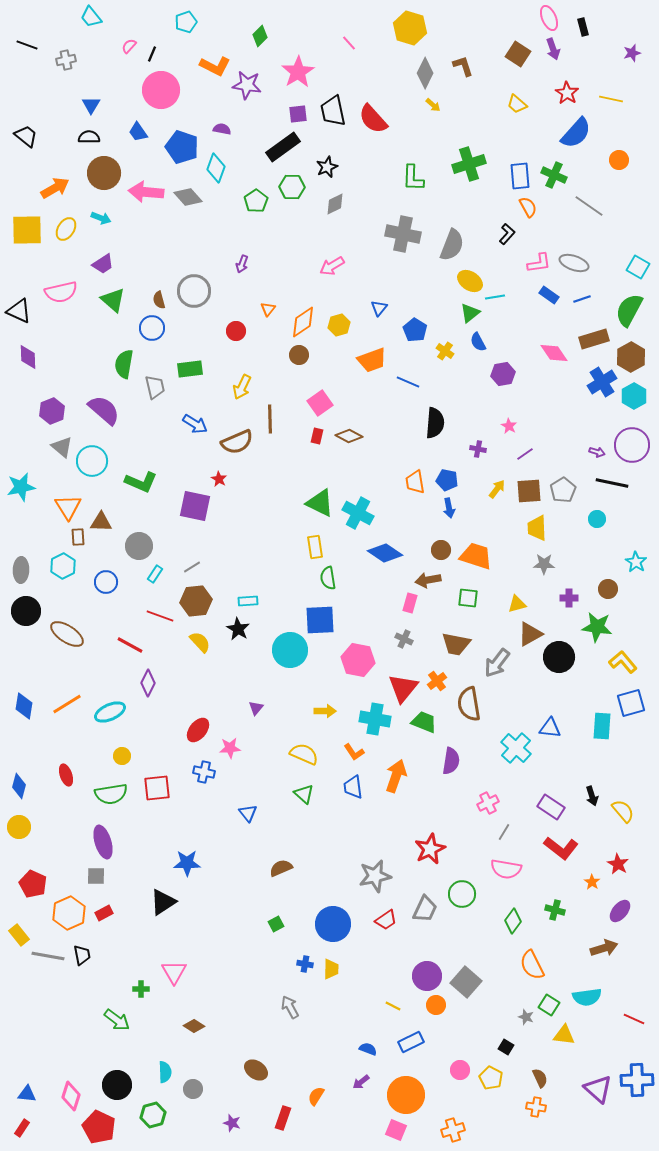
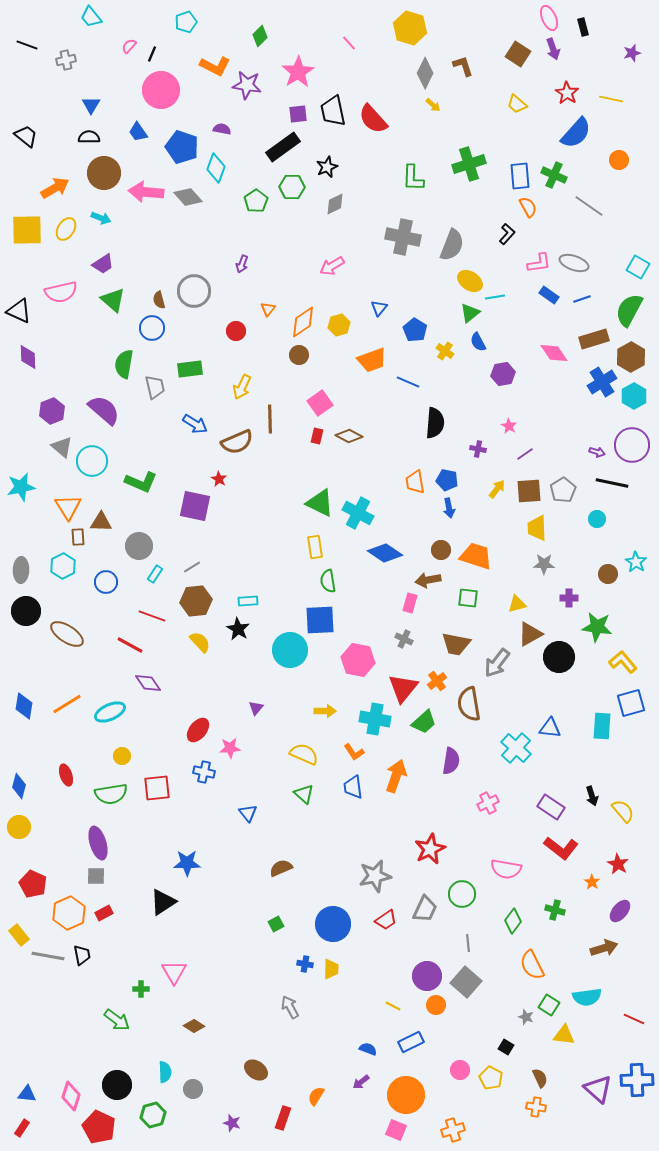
gray cross at (403, 234): moved 3 px down
green semicircle at (328, 578): moved 3 px down
brown circle at (608, 589): moved 15 px up
red line at (160, 616): moved 8 px left
purple diamond at (148, 683): rotated 60 degrees counterclockwise
green trapezoid at (424, 722): rotated 116 degrees clockwise
gray line at (504, 832): moved 36 px left, 111 px down; rotated 36 degrees counterclockwise
purple ellipse at (103, 842): moved 5 px left, 1 px down
